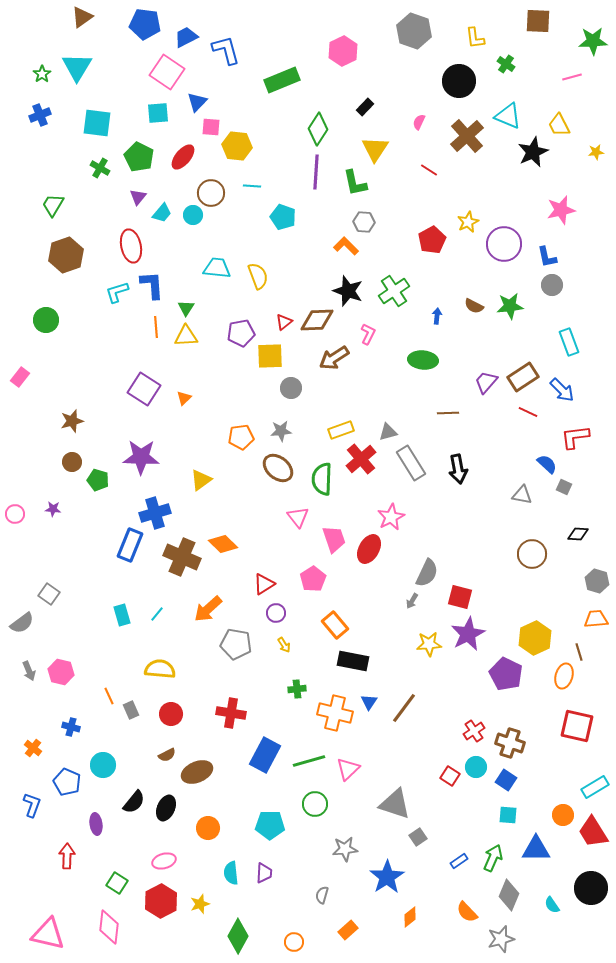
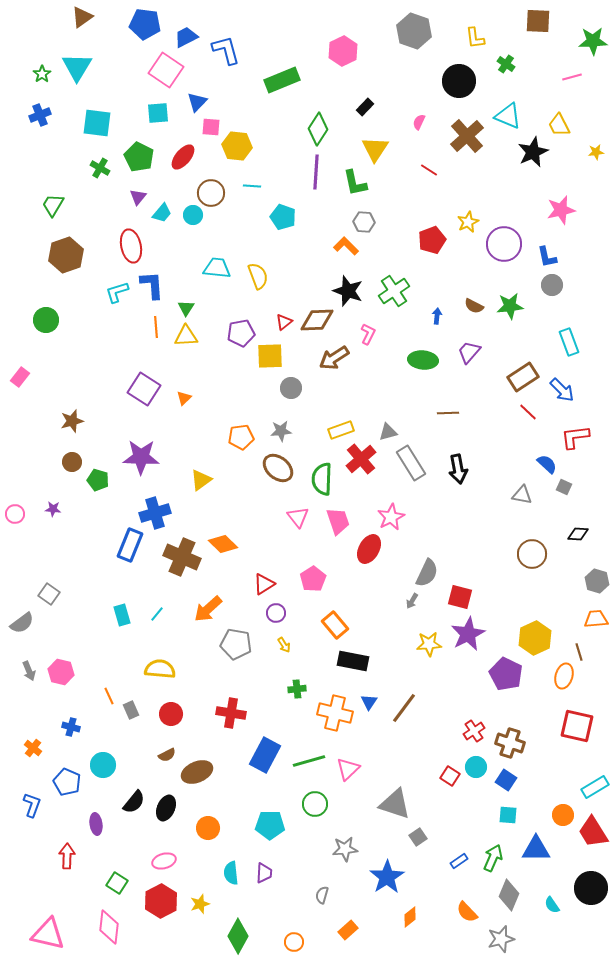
pink square at (167, 72): moved 1 px left, 2 px up
red pentagon at (432, 240): rotated 8 degrees clockwise
purple trapezoid at (486, 382): moved 17 px left, 30 px up
red line at (528, 412): rotated 18 degrees clockwise
pink trapezoid at (334, 539): moved 4 px right, 18 px up
